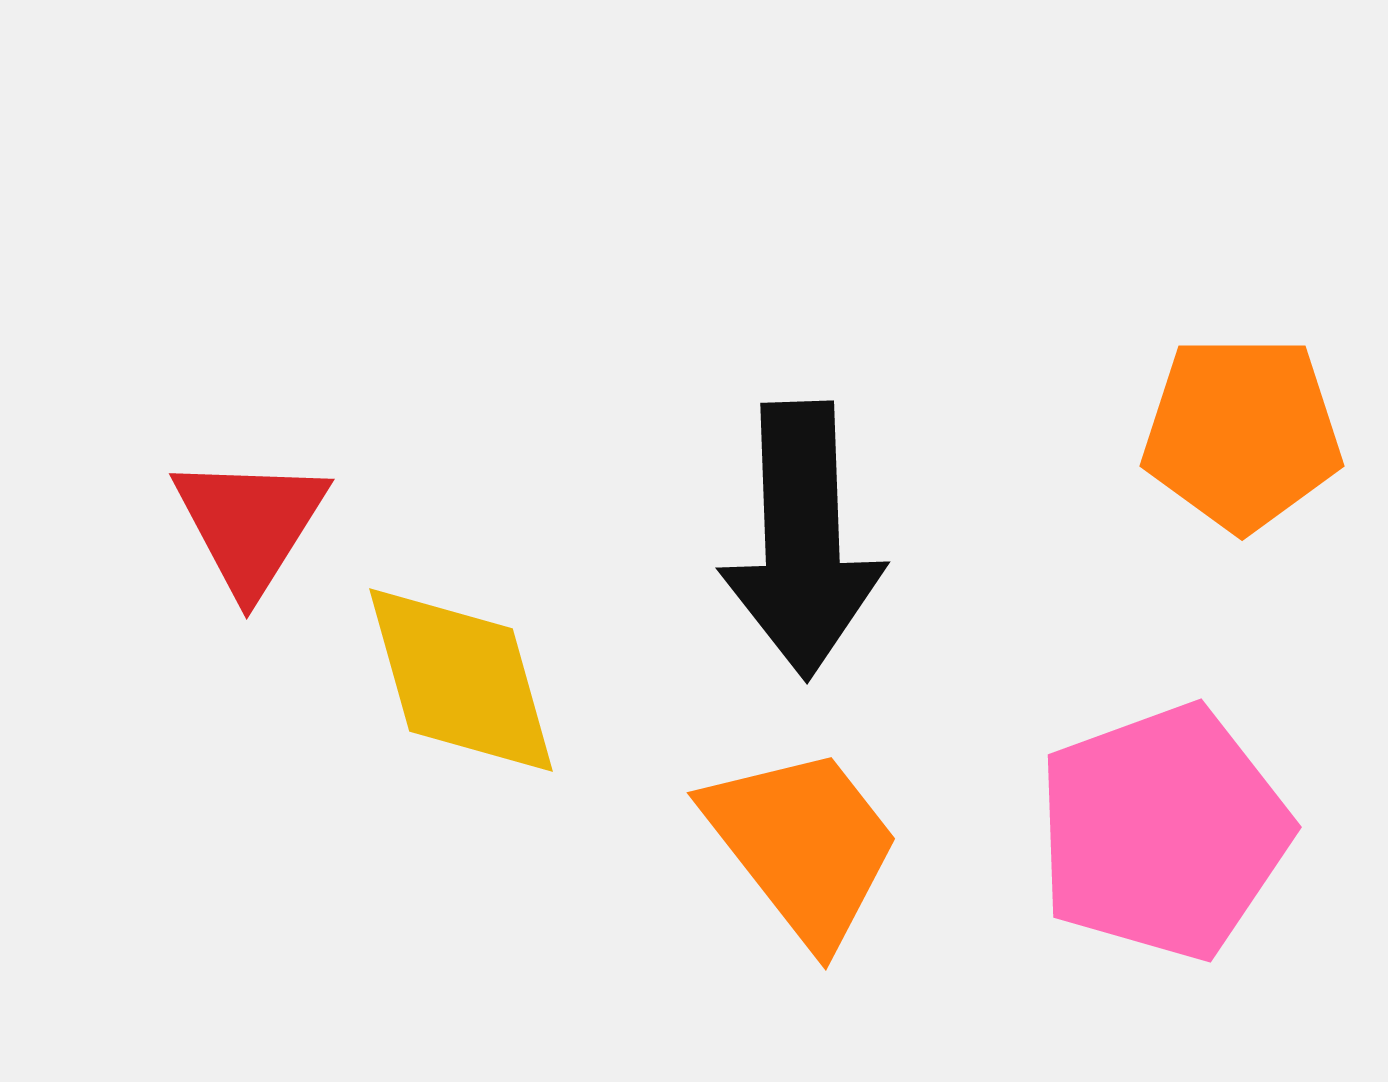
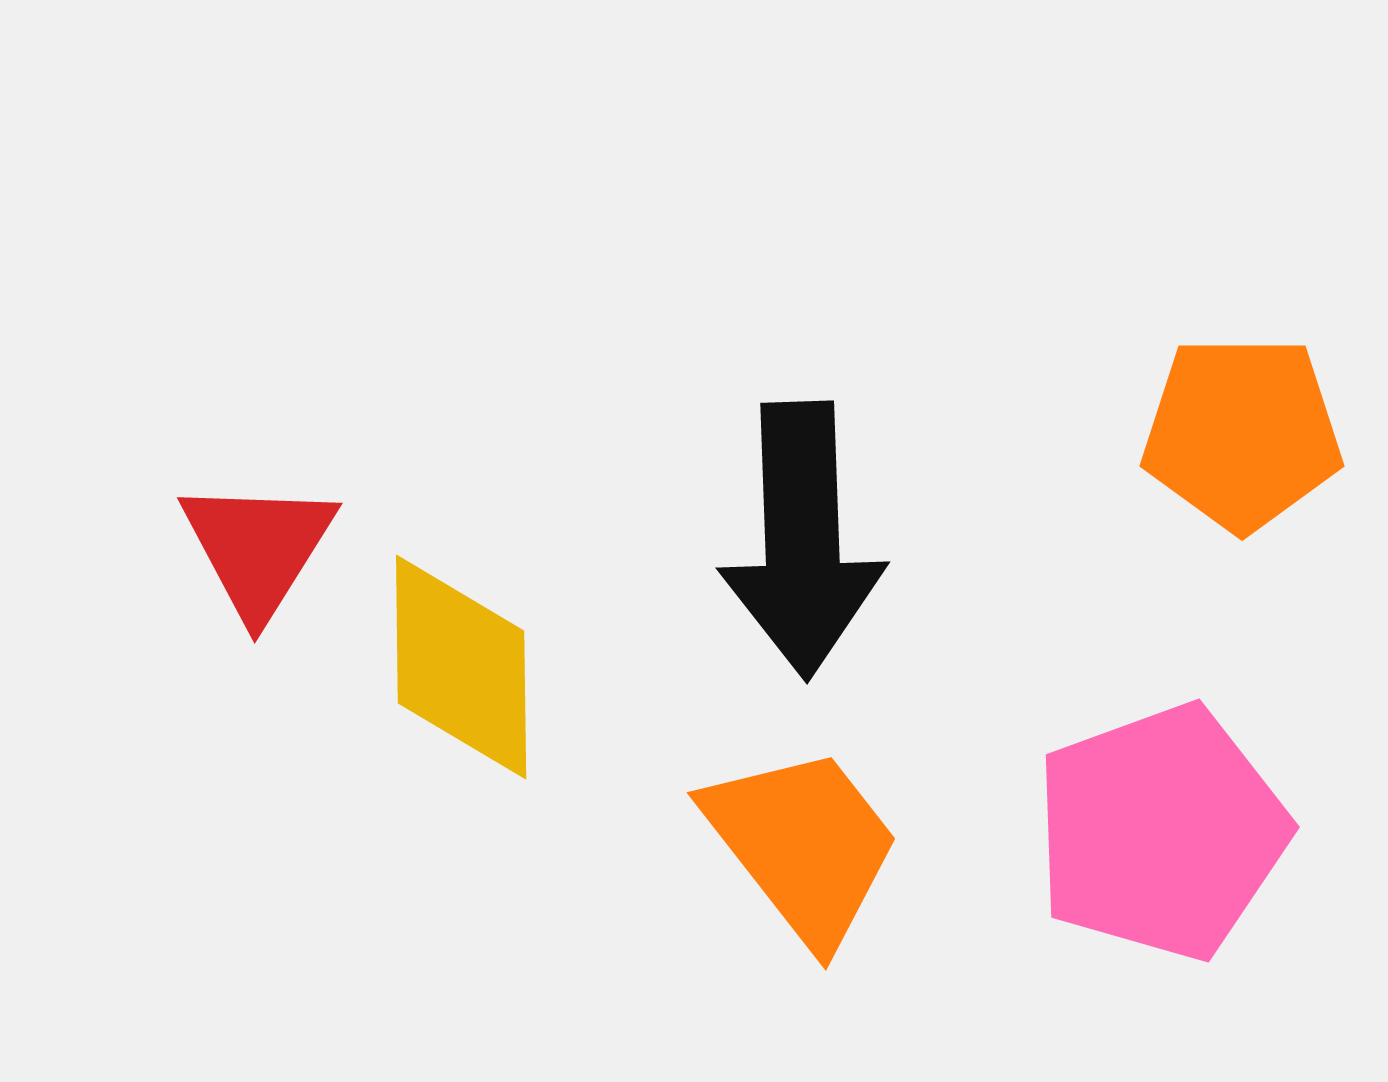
red triangle: moved 8 px right, 24 px down
yellow diamond: moved 13 px up; rotated 15 degrees clockwise
pink pentagon: moved 2 px left
